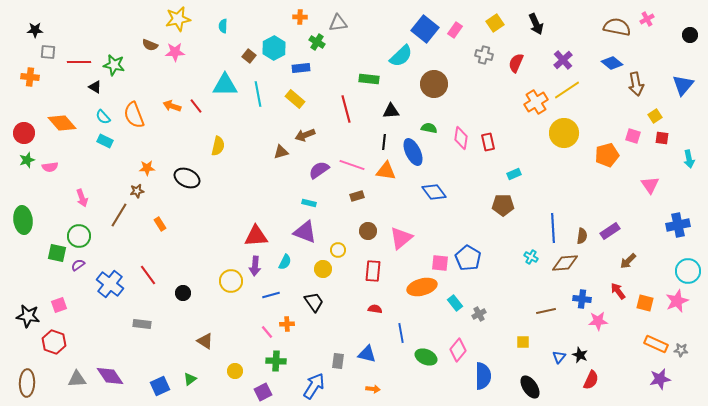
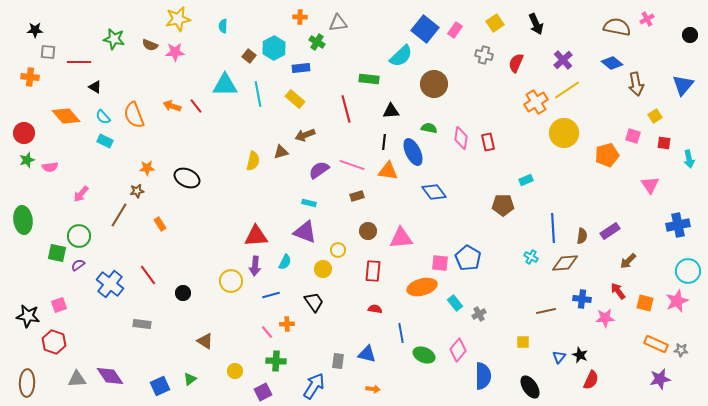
green star at (114, 65): moved 26 px up
orange diamond at (62, 123): moved 4 px right, 7 px up
red square at (662, 138): moved 2 px right, 5 px down
yellow semicircle at (218, 146): moved 35 px right, 15 px down
orange triangle at (386, 171): moved 2 px right
cyan rectangle at (514, 174): moved 12 px right, 6 px down
pink arrow at (82, 198): moved 1 px left, 4 px up; rotated 60 degrees clockwise
pink triangle at (401, 238): rotated 35 degrees clockwise
pink star at (598, 321): moved 7 px right, 3 px up
green ellipse at (426, 357): moved 2 px left, 2 px up
